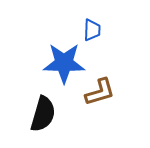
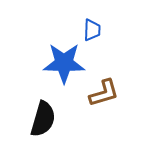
brown L-shape: moved 4 px right, 1 px down
black semicircle: moved 5 px down
